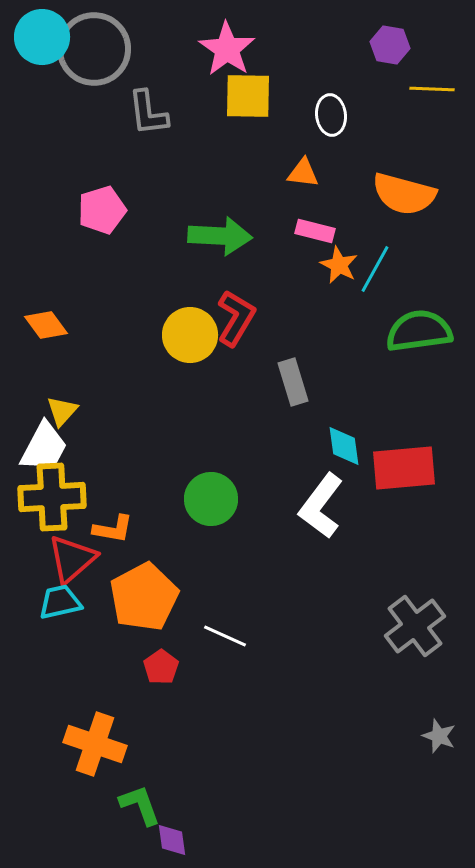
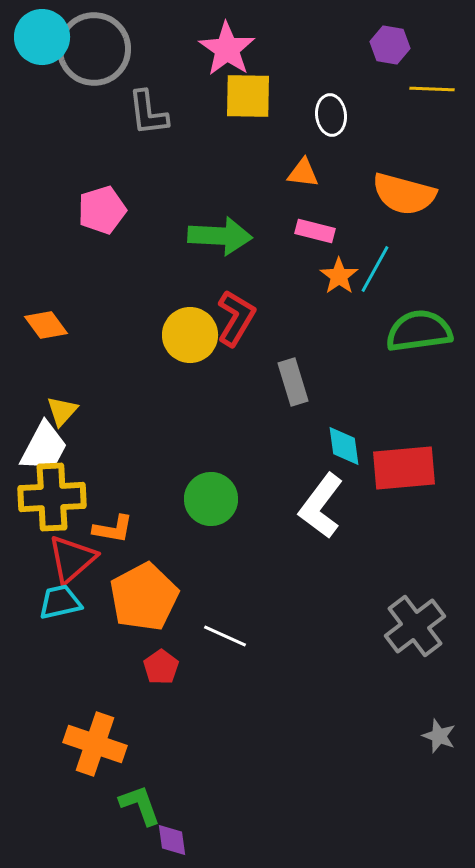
orange star: moved 11 px down; rotated 9 degrees clockwise
